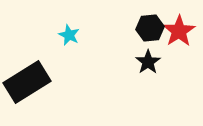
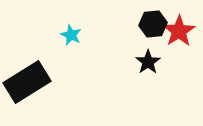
black hexagon: moved 3 px right, 4 px up
cyan star: moved 2 px right
